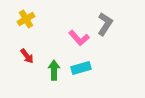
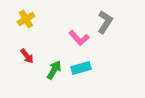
gray L-shape: moved 2 px up
green arrow: rotated 30 degrees clockwise
